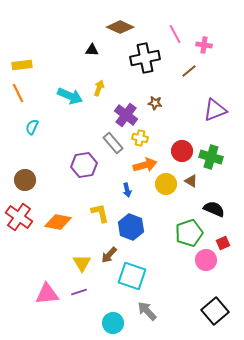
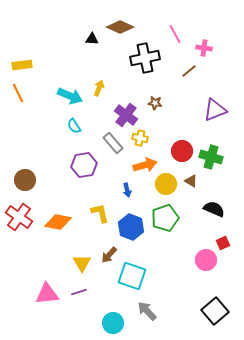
pink cross: moved 3 px down
black triangle: moved 11 px up
cyan semicircle: moved 42 px right, 1 px up; rotated 56 degrees counterclockwise
green pentagon: moved 24 px left, 15 px up
